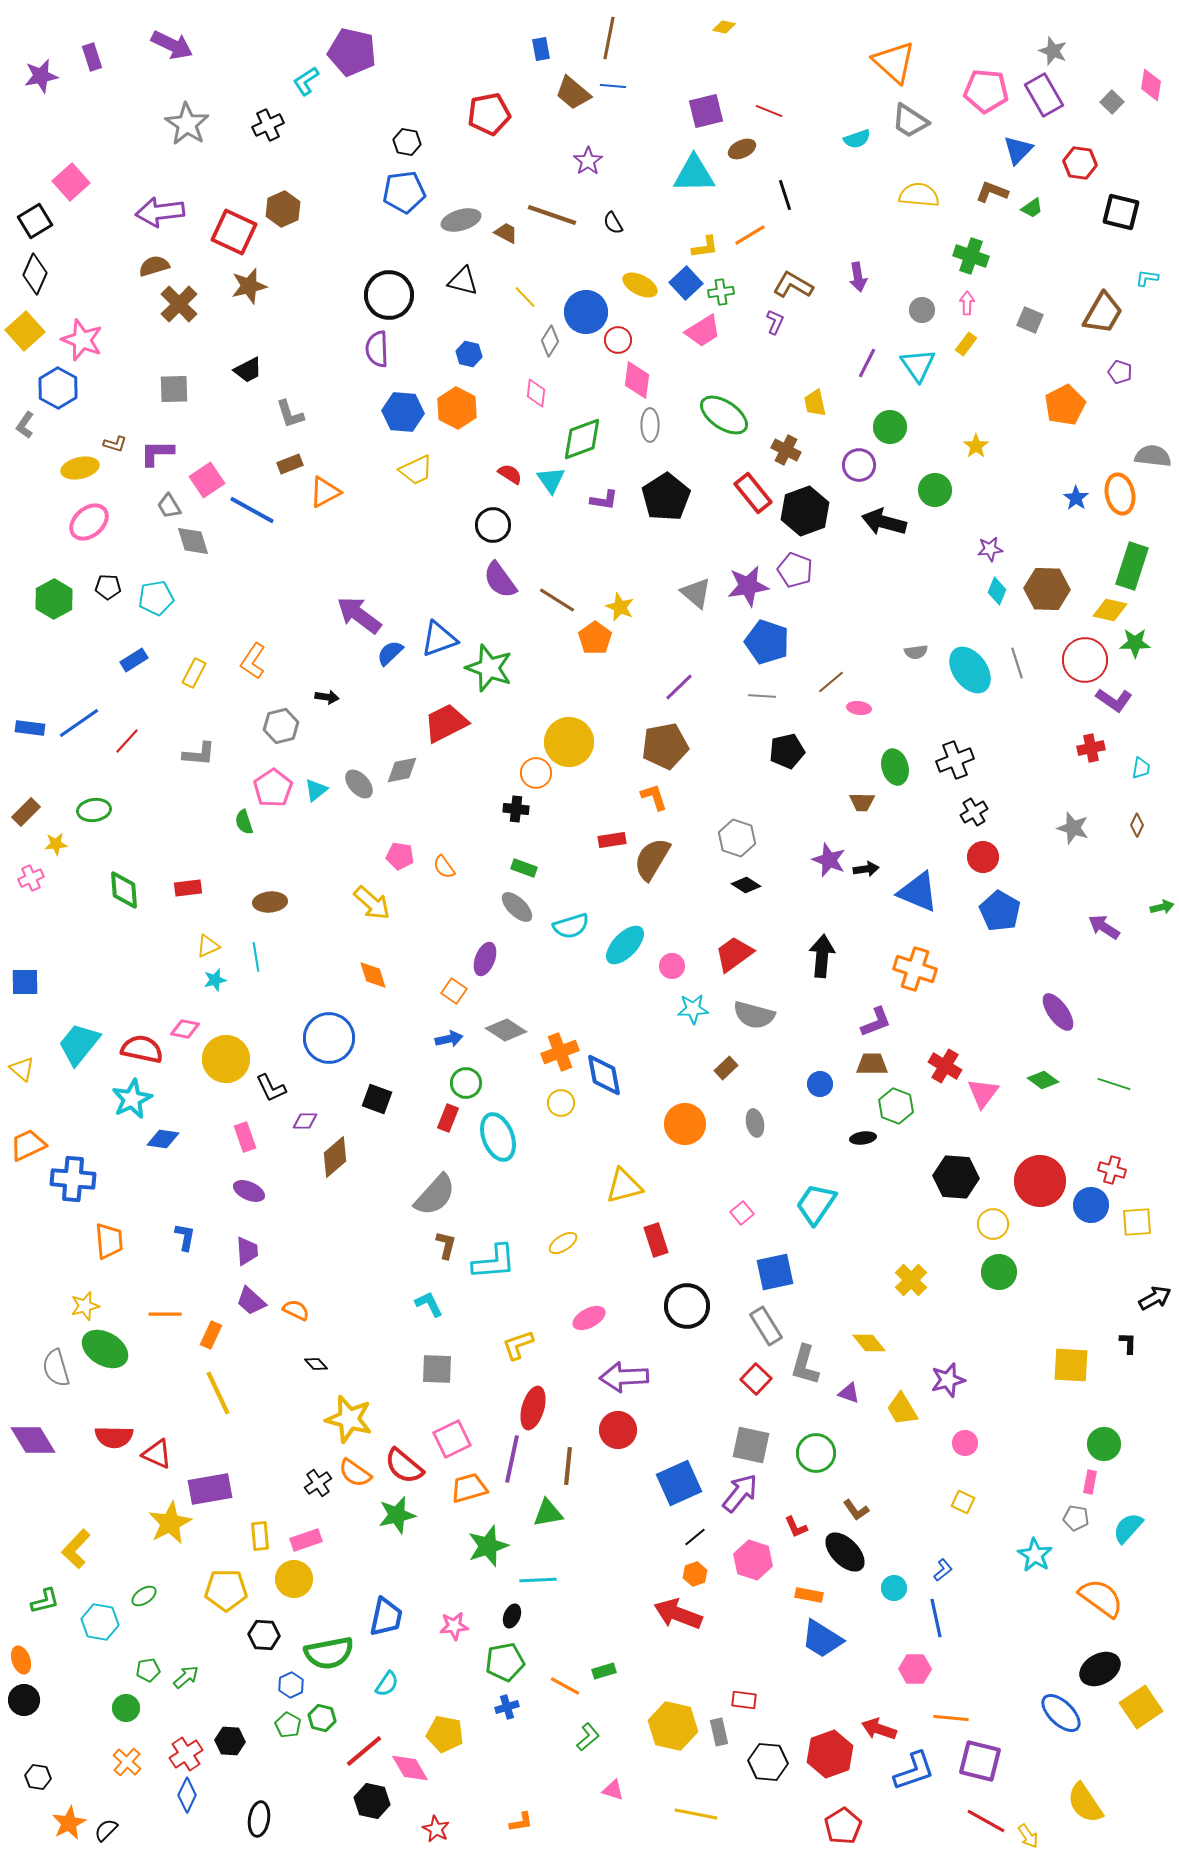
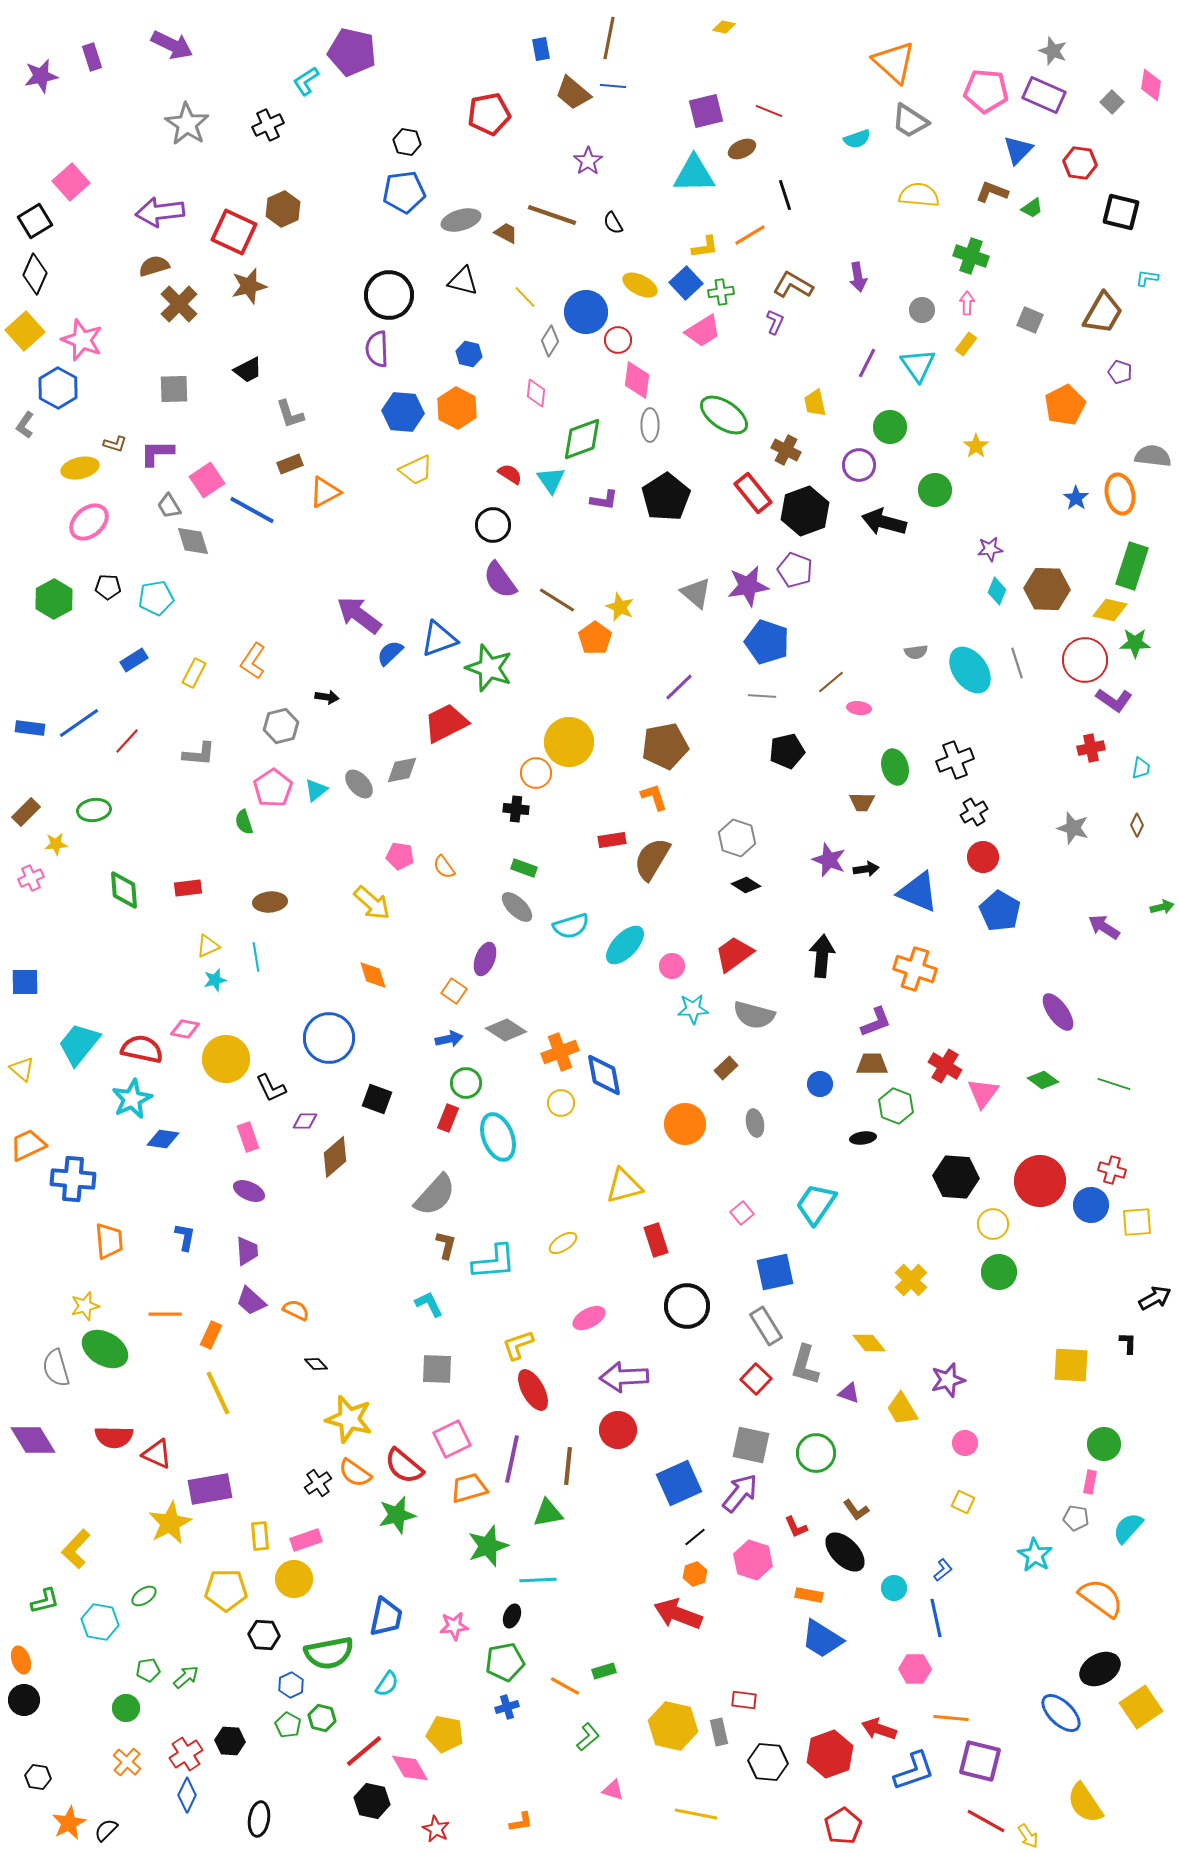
purple rectangle at (1044, 95): rotated 36 degrees counterclockwise
pink rectangle at (245, 1137): moved 3 px right
red ellipse at (533, 1408): moved 18 px up; rotated 45 degrees counterclockwise
